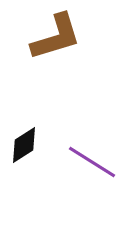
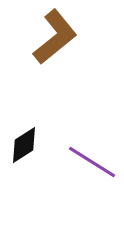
brown L-shape: moved 1 px left; rotated 22 degrees counterclockwise
